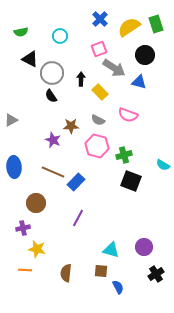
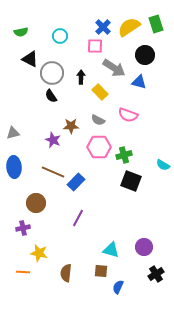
blue cross: moved 3 px right, 8 px down
pink square: moved 4 px left, 3 px up; rotated 21 degrees clockwise
black arrow: moved 2 px up
gray triangle: moved 2 px right, 13 px down; rotated 16 degrees clockwise
pink hexagon: moved 2 px right, 1 px down; rotated 15 degrees counterclockwise
yellow star: moved 2 px right, 4 px down
orange line: moved 2 px left, 2 px down
blue semicircle: rotated 128 degrees counterclockwise
